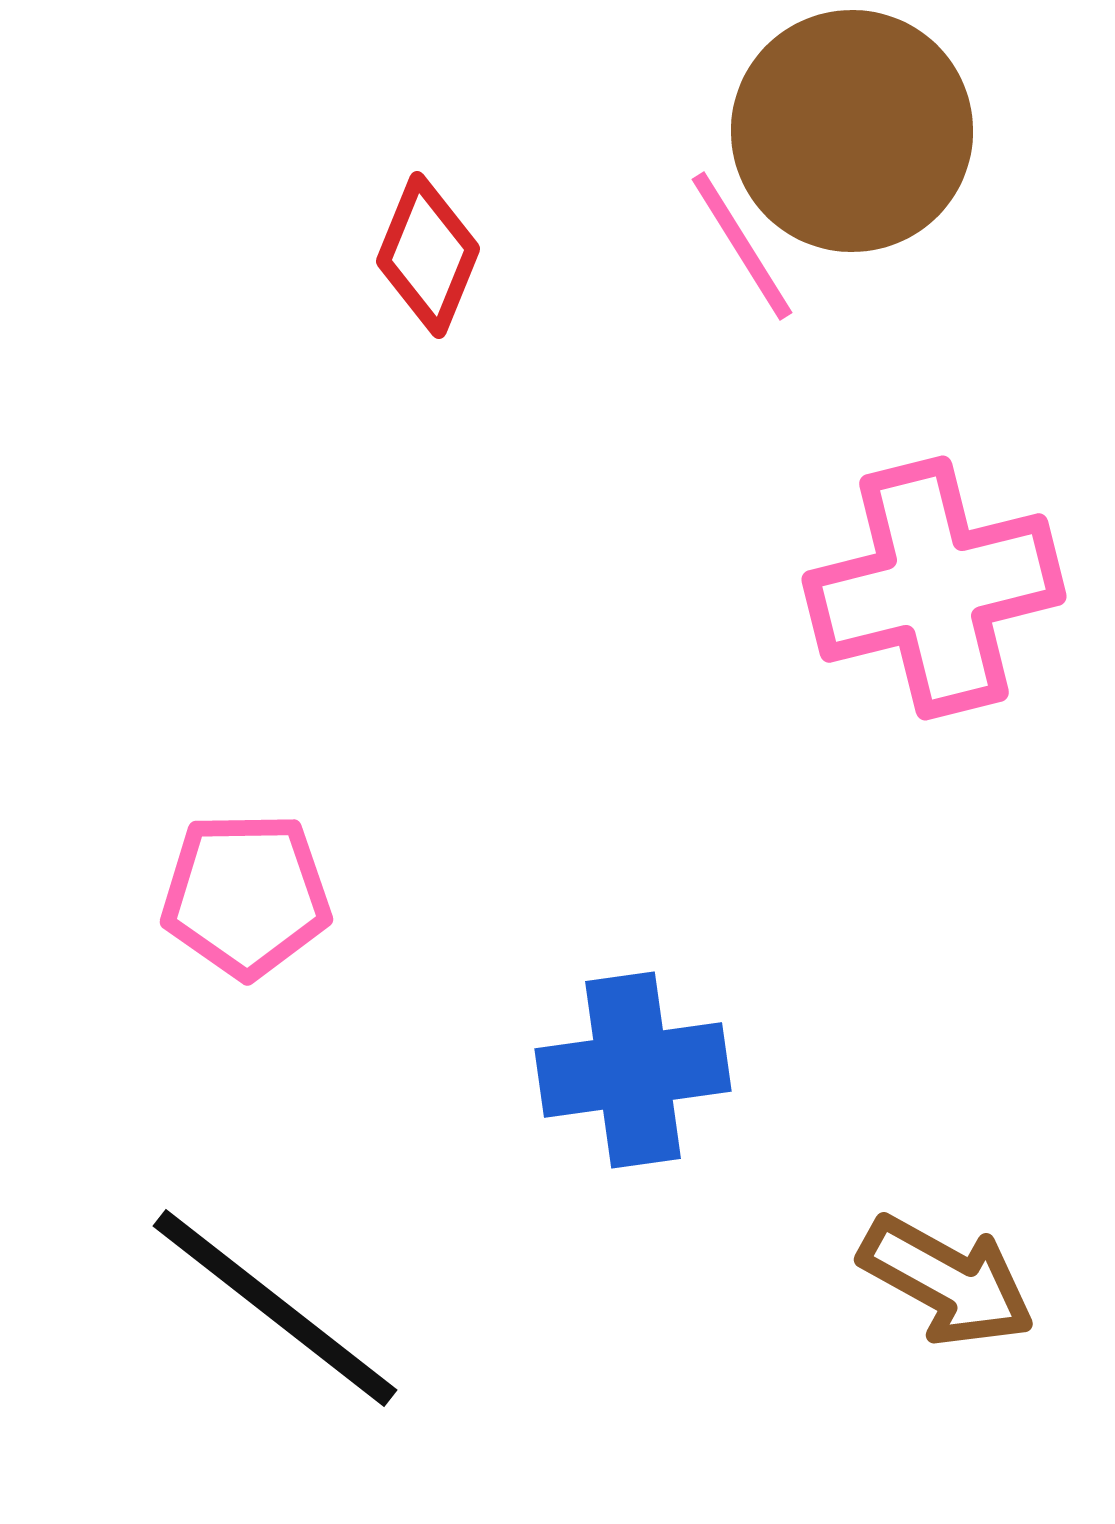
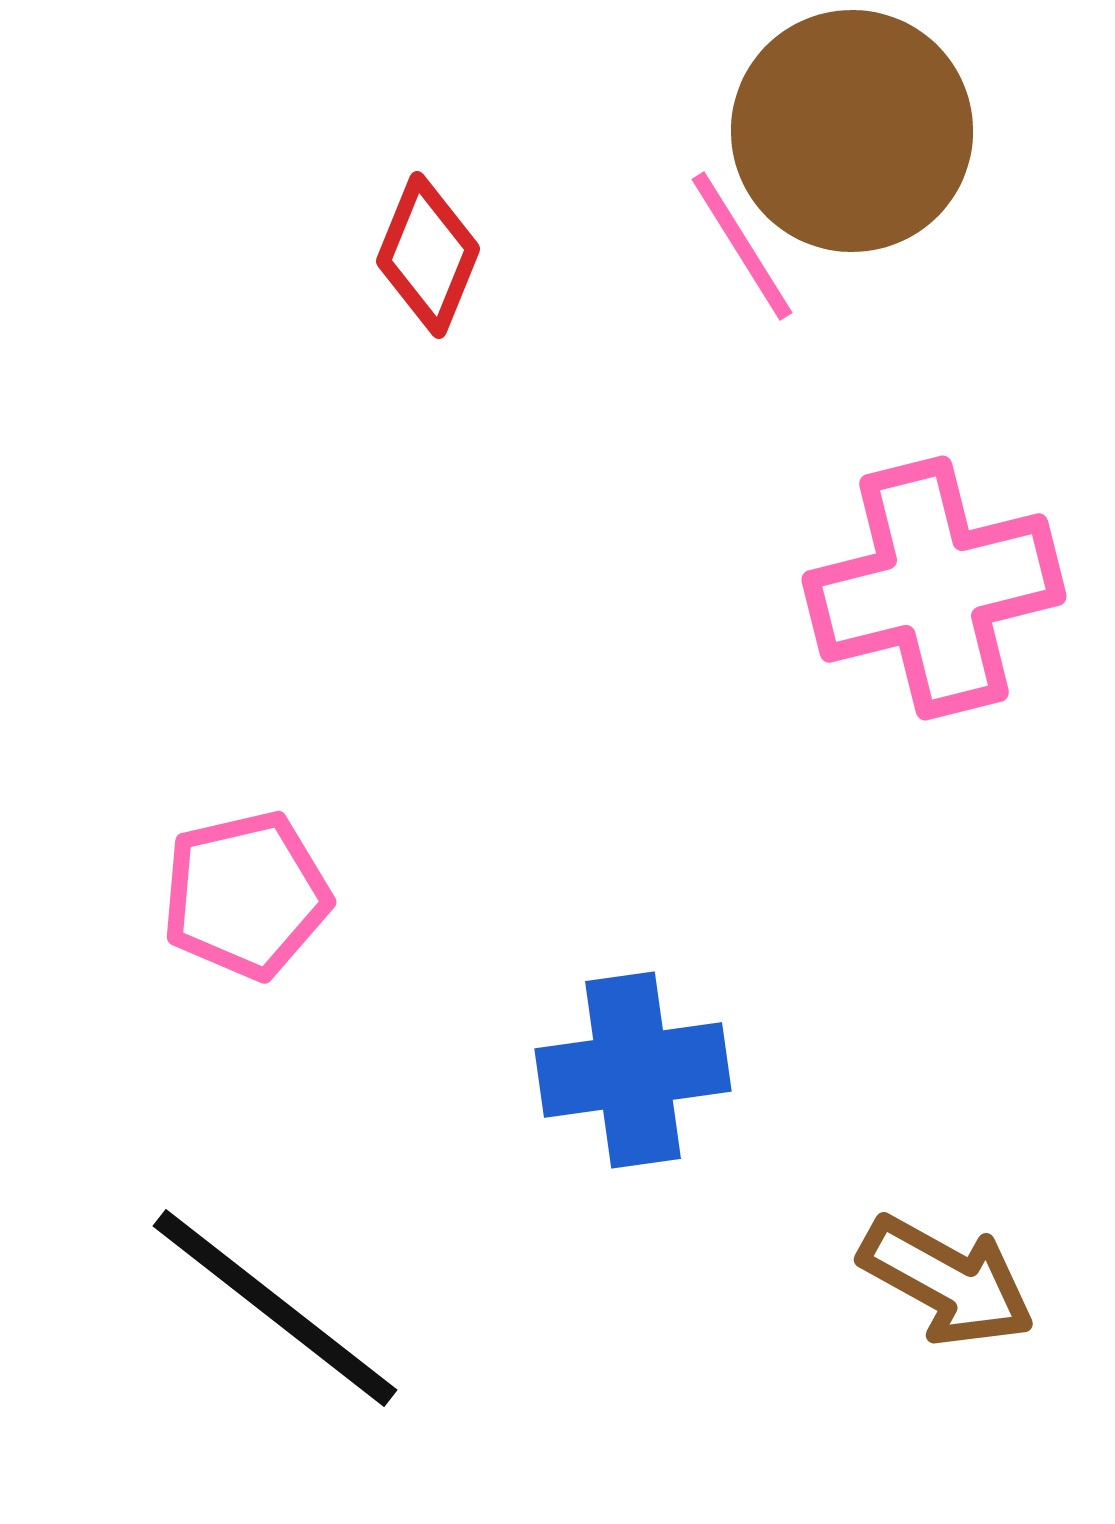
pink pentagon: rotated 12 degrees counterclockwise
